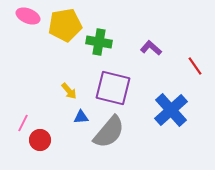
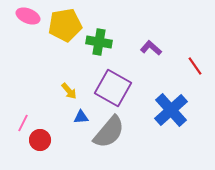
purple square: rotated 15 degrees clockwise
